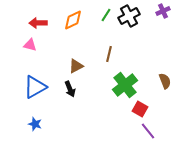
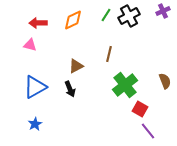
blue star: rotated 24 degrees clockwise
